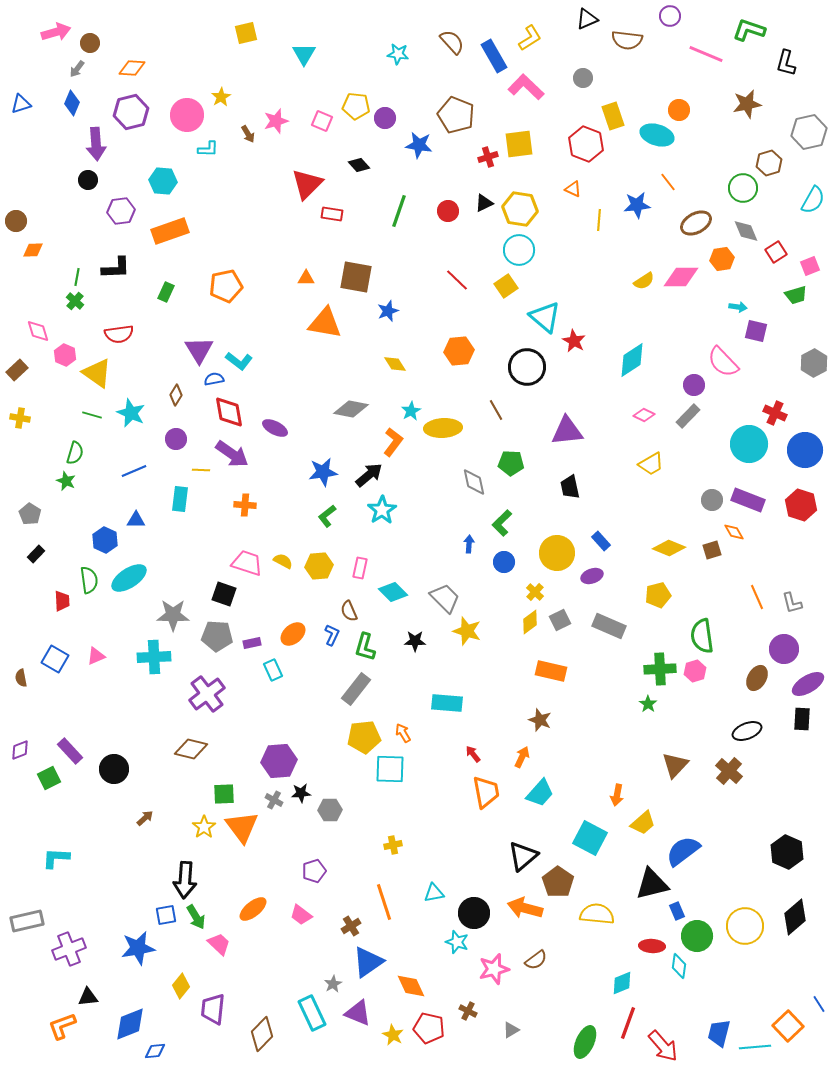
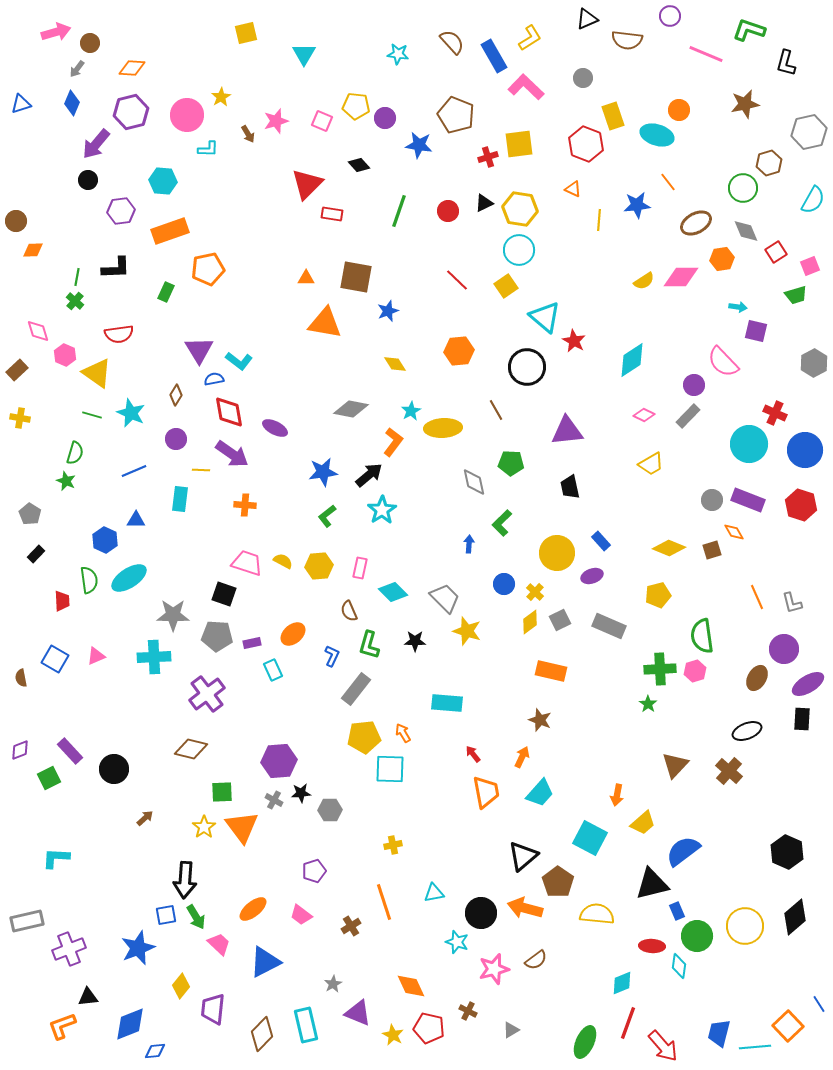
brown star at (747, 104): moved 2 px left
purple arrow at (96, 144): rotated 44 degrees clockwise
orange pentagon at (226, 286): moved 18 px left, 17 px up
blue circle at (504, 562): moved 22 px down
blue L-shape at (332, 635): moved 21 px down
green L-shape at (365, 647): moved 4 px right, 2 px up
green square at (224, 794): moved 2 px left, 2 px up
black circle at (474, 913): moved 7 px right
blue star at (138, 948): rotated 12 degrees counterclockwise
blue triangle at (368, 962): moved 103 px left; rotated 8 degrees clockwise
cyan rectangle at (312, 1013): moved 6 px left, 12 px down; rotated 12 degrees clockwise
